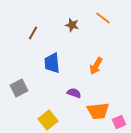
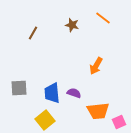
blue trapezoid: moved 30 px down
gray square: rotated 24 degrees clockwise
yellow square: moved 3 px left
